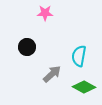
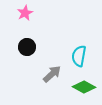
pink star: moved 20 px left; rotated 28 degrees counterclockwise
